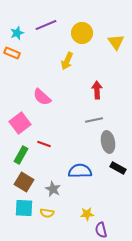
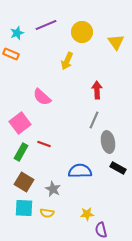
yellow circle: moved 1 px up
orange rectangle: moved 1 px left, 1 px down
gray line: rotated 54 degrees counterclockwise
green rectangle: moved 3 px up
